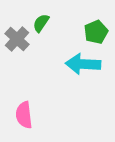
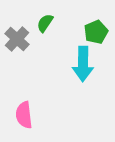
green semicircle: moved 4 px right
cyan arrow: rotated 92 degrees counterclockwise
